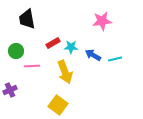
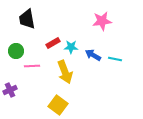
cyan line: rotated 24 degrees clockwise
